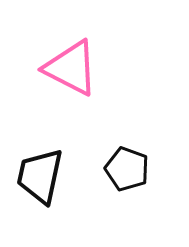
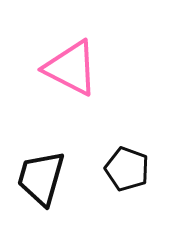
black trapezoid: moved 1 px right, 2 px down; rotated 4 degrees clockwise
